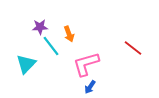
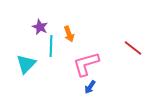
purple star: rotated 28 degrees clockwise
cyan line: rotated 40 degrees clockwise
